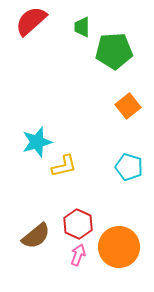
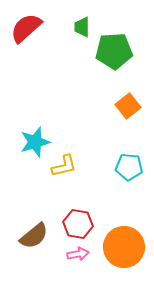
red semicircle: moved 5 px left, 7 px down
cyan star: moved 2 px left
cyan pentagon: rotated 12 degrees counterclockwise
red hexagon: rotated 16 degrees counterclockwise
brown semicircle: moved 2 px left
orange circle: moved 5 px right
pink arrow: moved 1 px up; rotated 60 degrees clockwise
